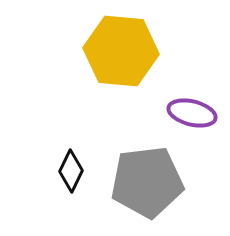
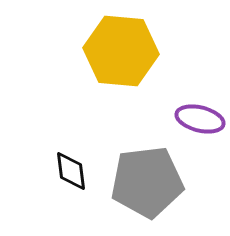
purple ellipse: moved 8 px right, 6 px down
black diamond: rotated 33 degrees counterclockwise
